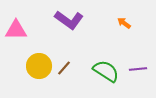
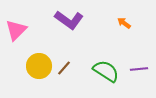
pink triangle: rotated 45 degrees counterclockwise
purple line: moved 1 px right
